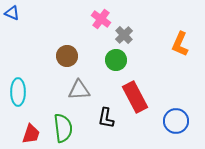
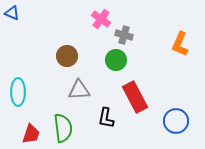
gray cross: rotated 30 degrees counterclockwise
